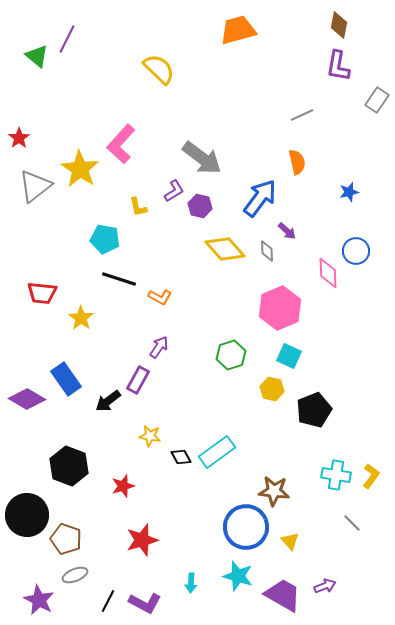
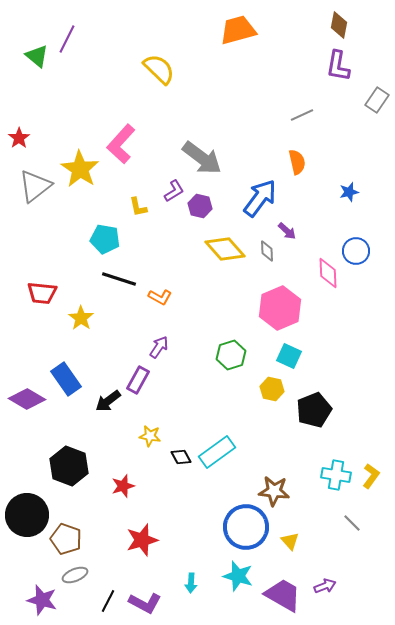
purple star at (39, 600): moved 3 px right; rotated 12 degrees counterclockwise
